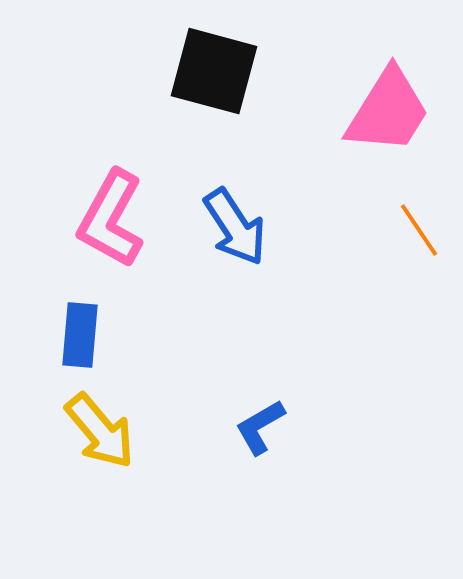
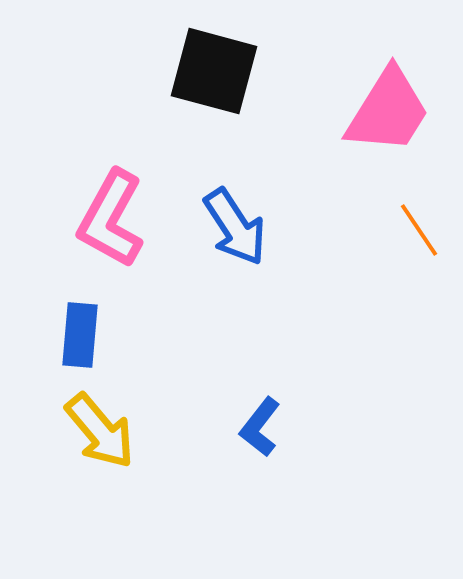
blue L-shape: rotated 22 degrees counterclockwise
